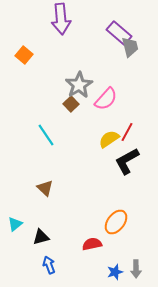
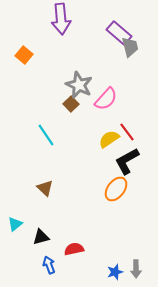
gray star: rotated 16 degrees counterclockwise
red line: rotated 66 degrees counterclockwise
orange ellipse: moved 33 px up
red semicircle: moved 18 px left, 5 px down
